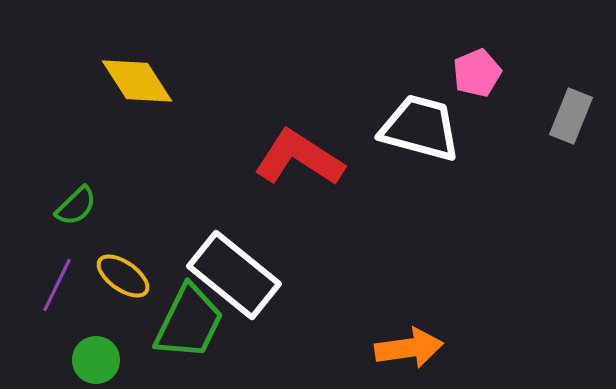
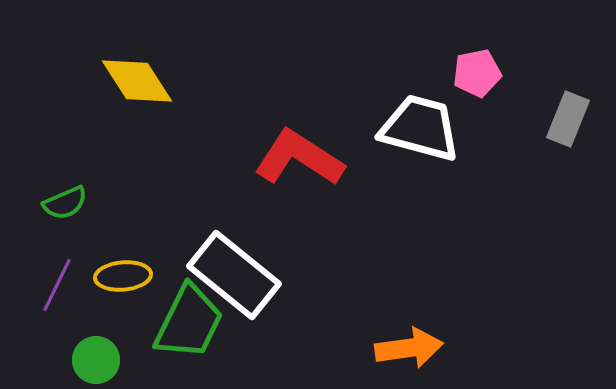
pink pentagon: rotated 12 degrees clockwise
gray rectangle: moved 3 px left, 3 px down
green semicircle: moved 11 px left, 3 px up; rotated 21 degrees clockwise
yellow ellipse: rotated 40 degrees counterclockwise
